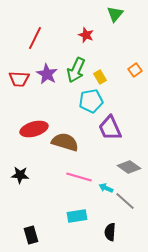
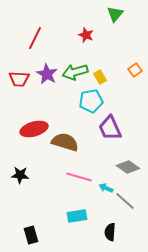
green arrow: moved 1 px left, 2 px down; rotated 50 degrees clockwise
gray diamond: moved 1 px left
